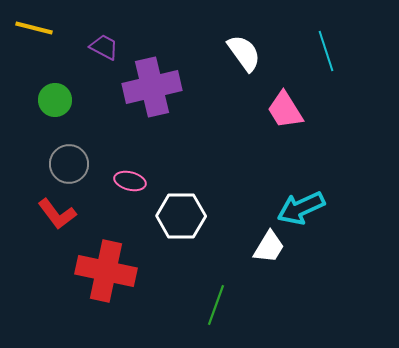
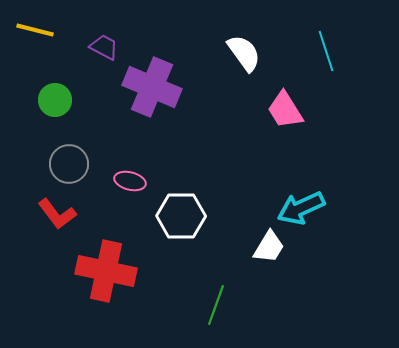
yellow line: moved 1 px right, 2 px down
purple cross: rotated 36 degrees clockwise
